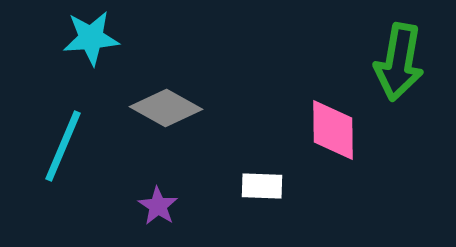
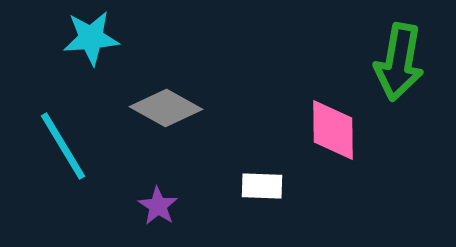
cyan line: rotated 54 degrees counterclockwise
